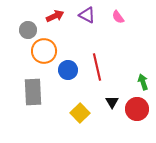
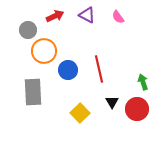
red line: moved 2 px right, 2 px down
